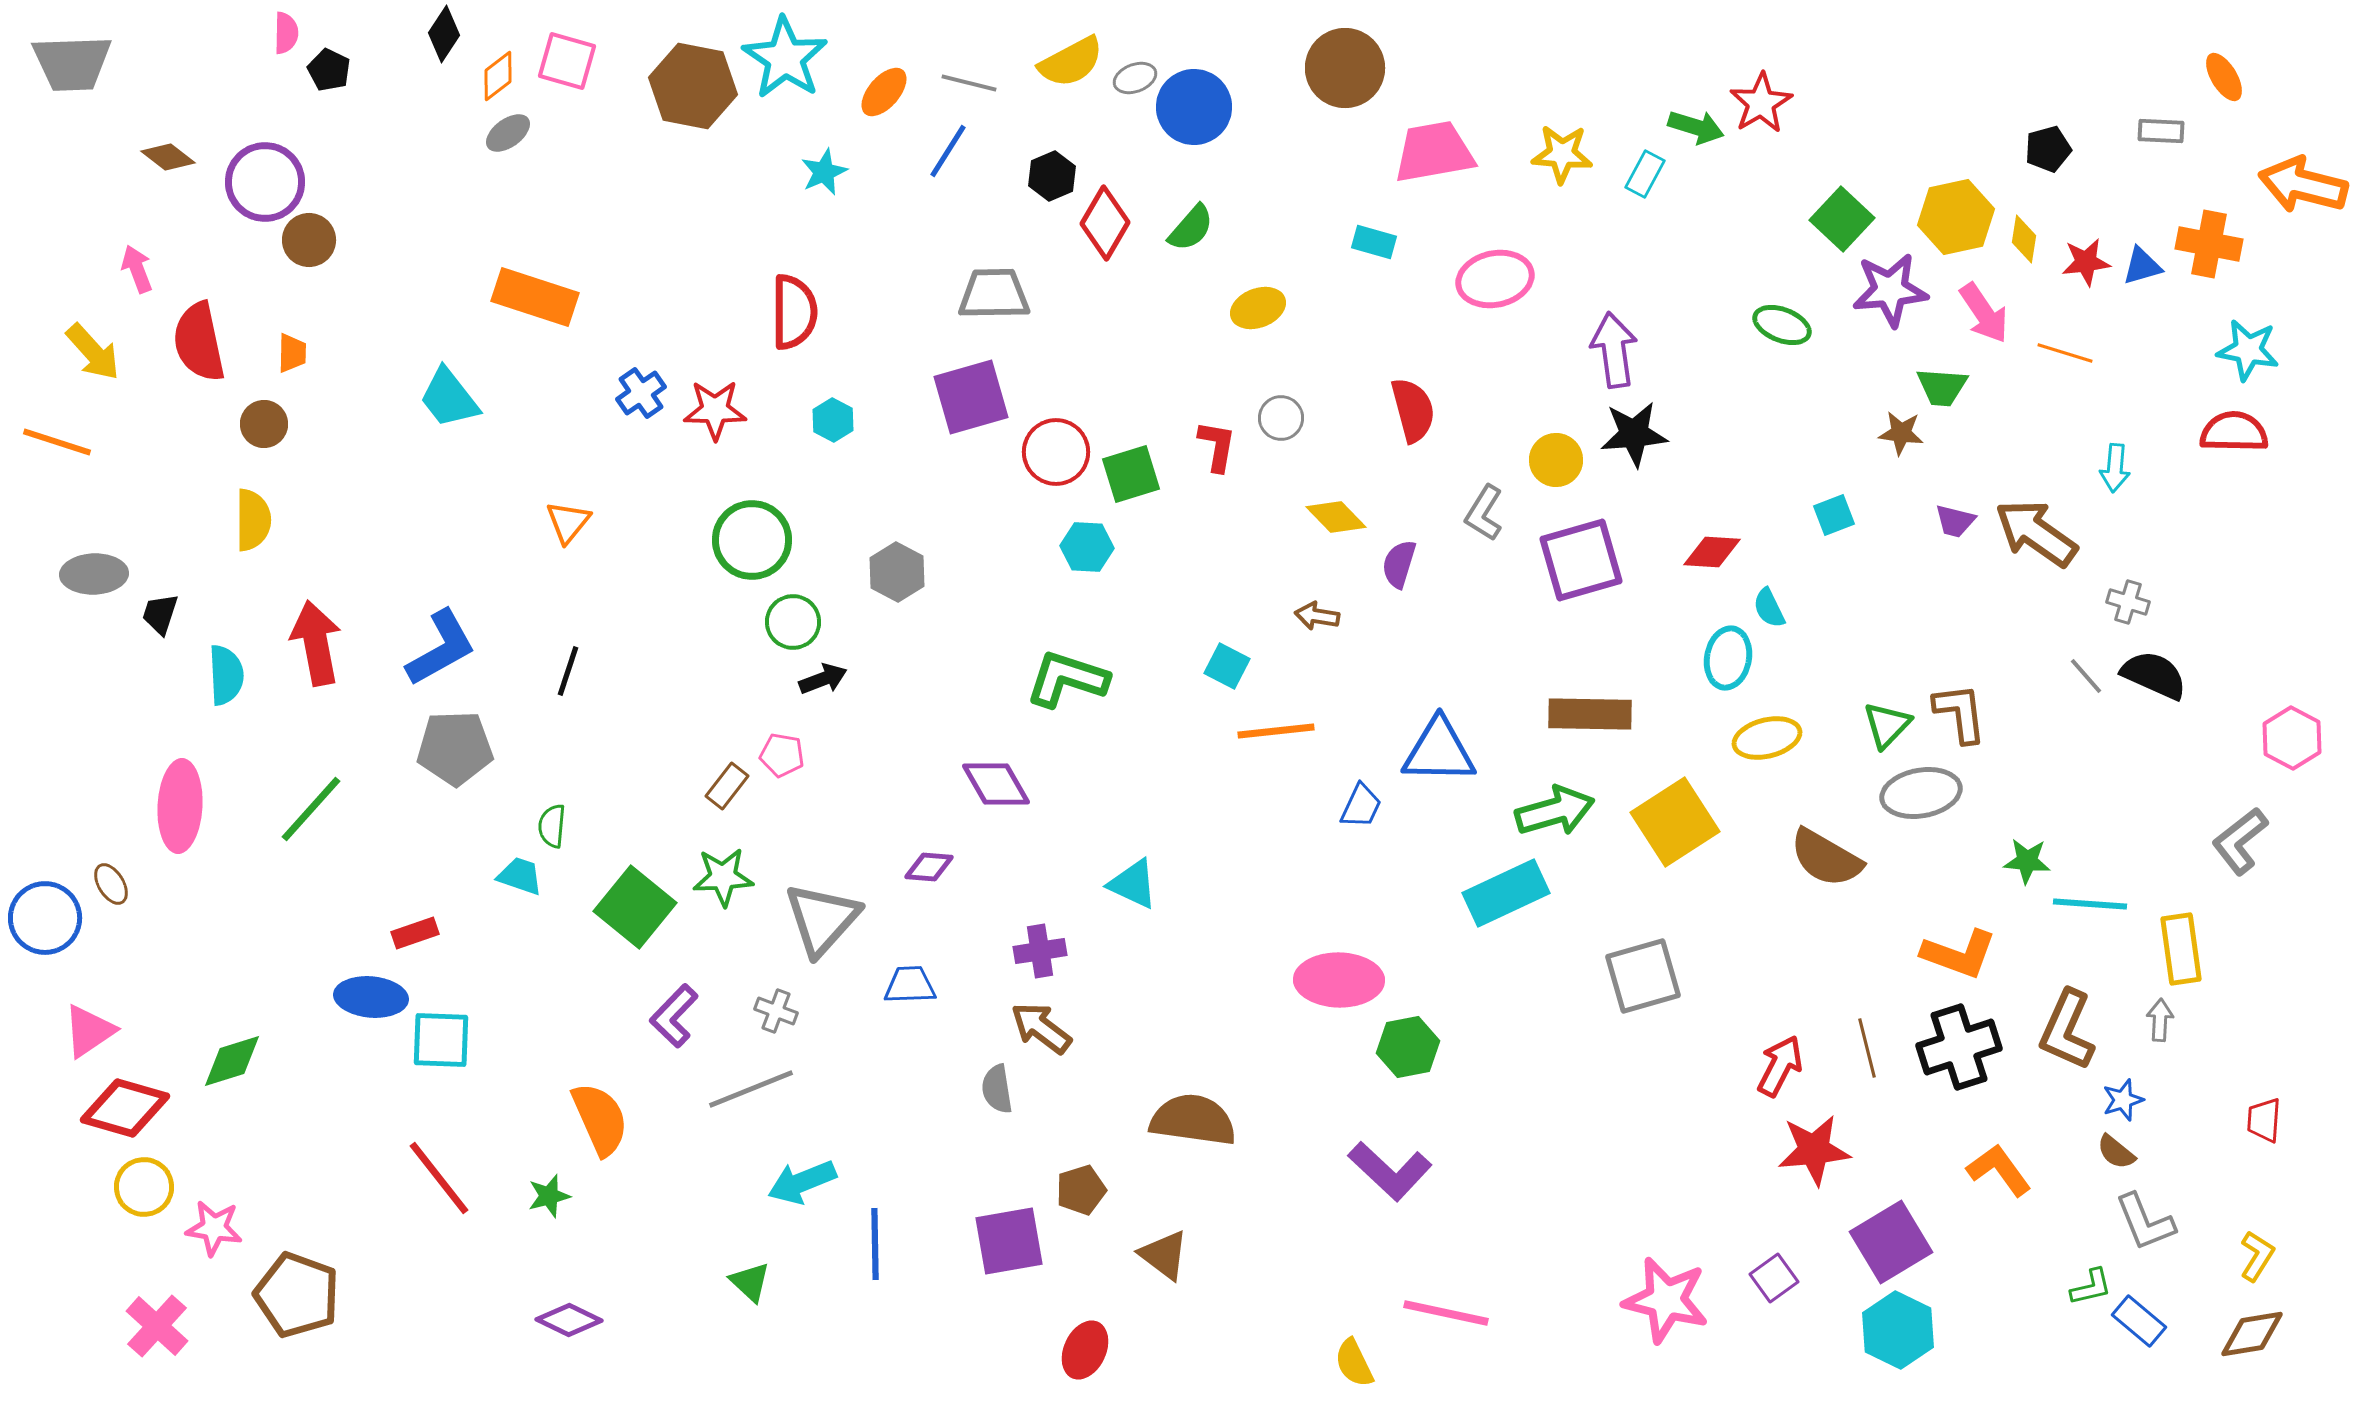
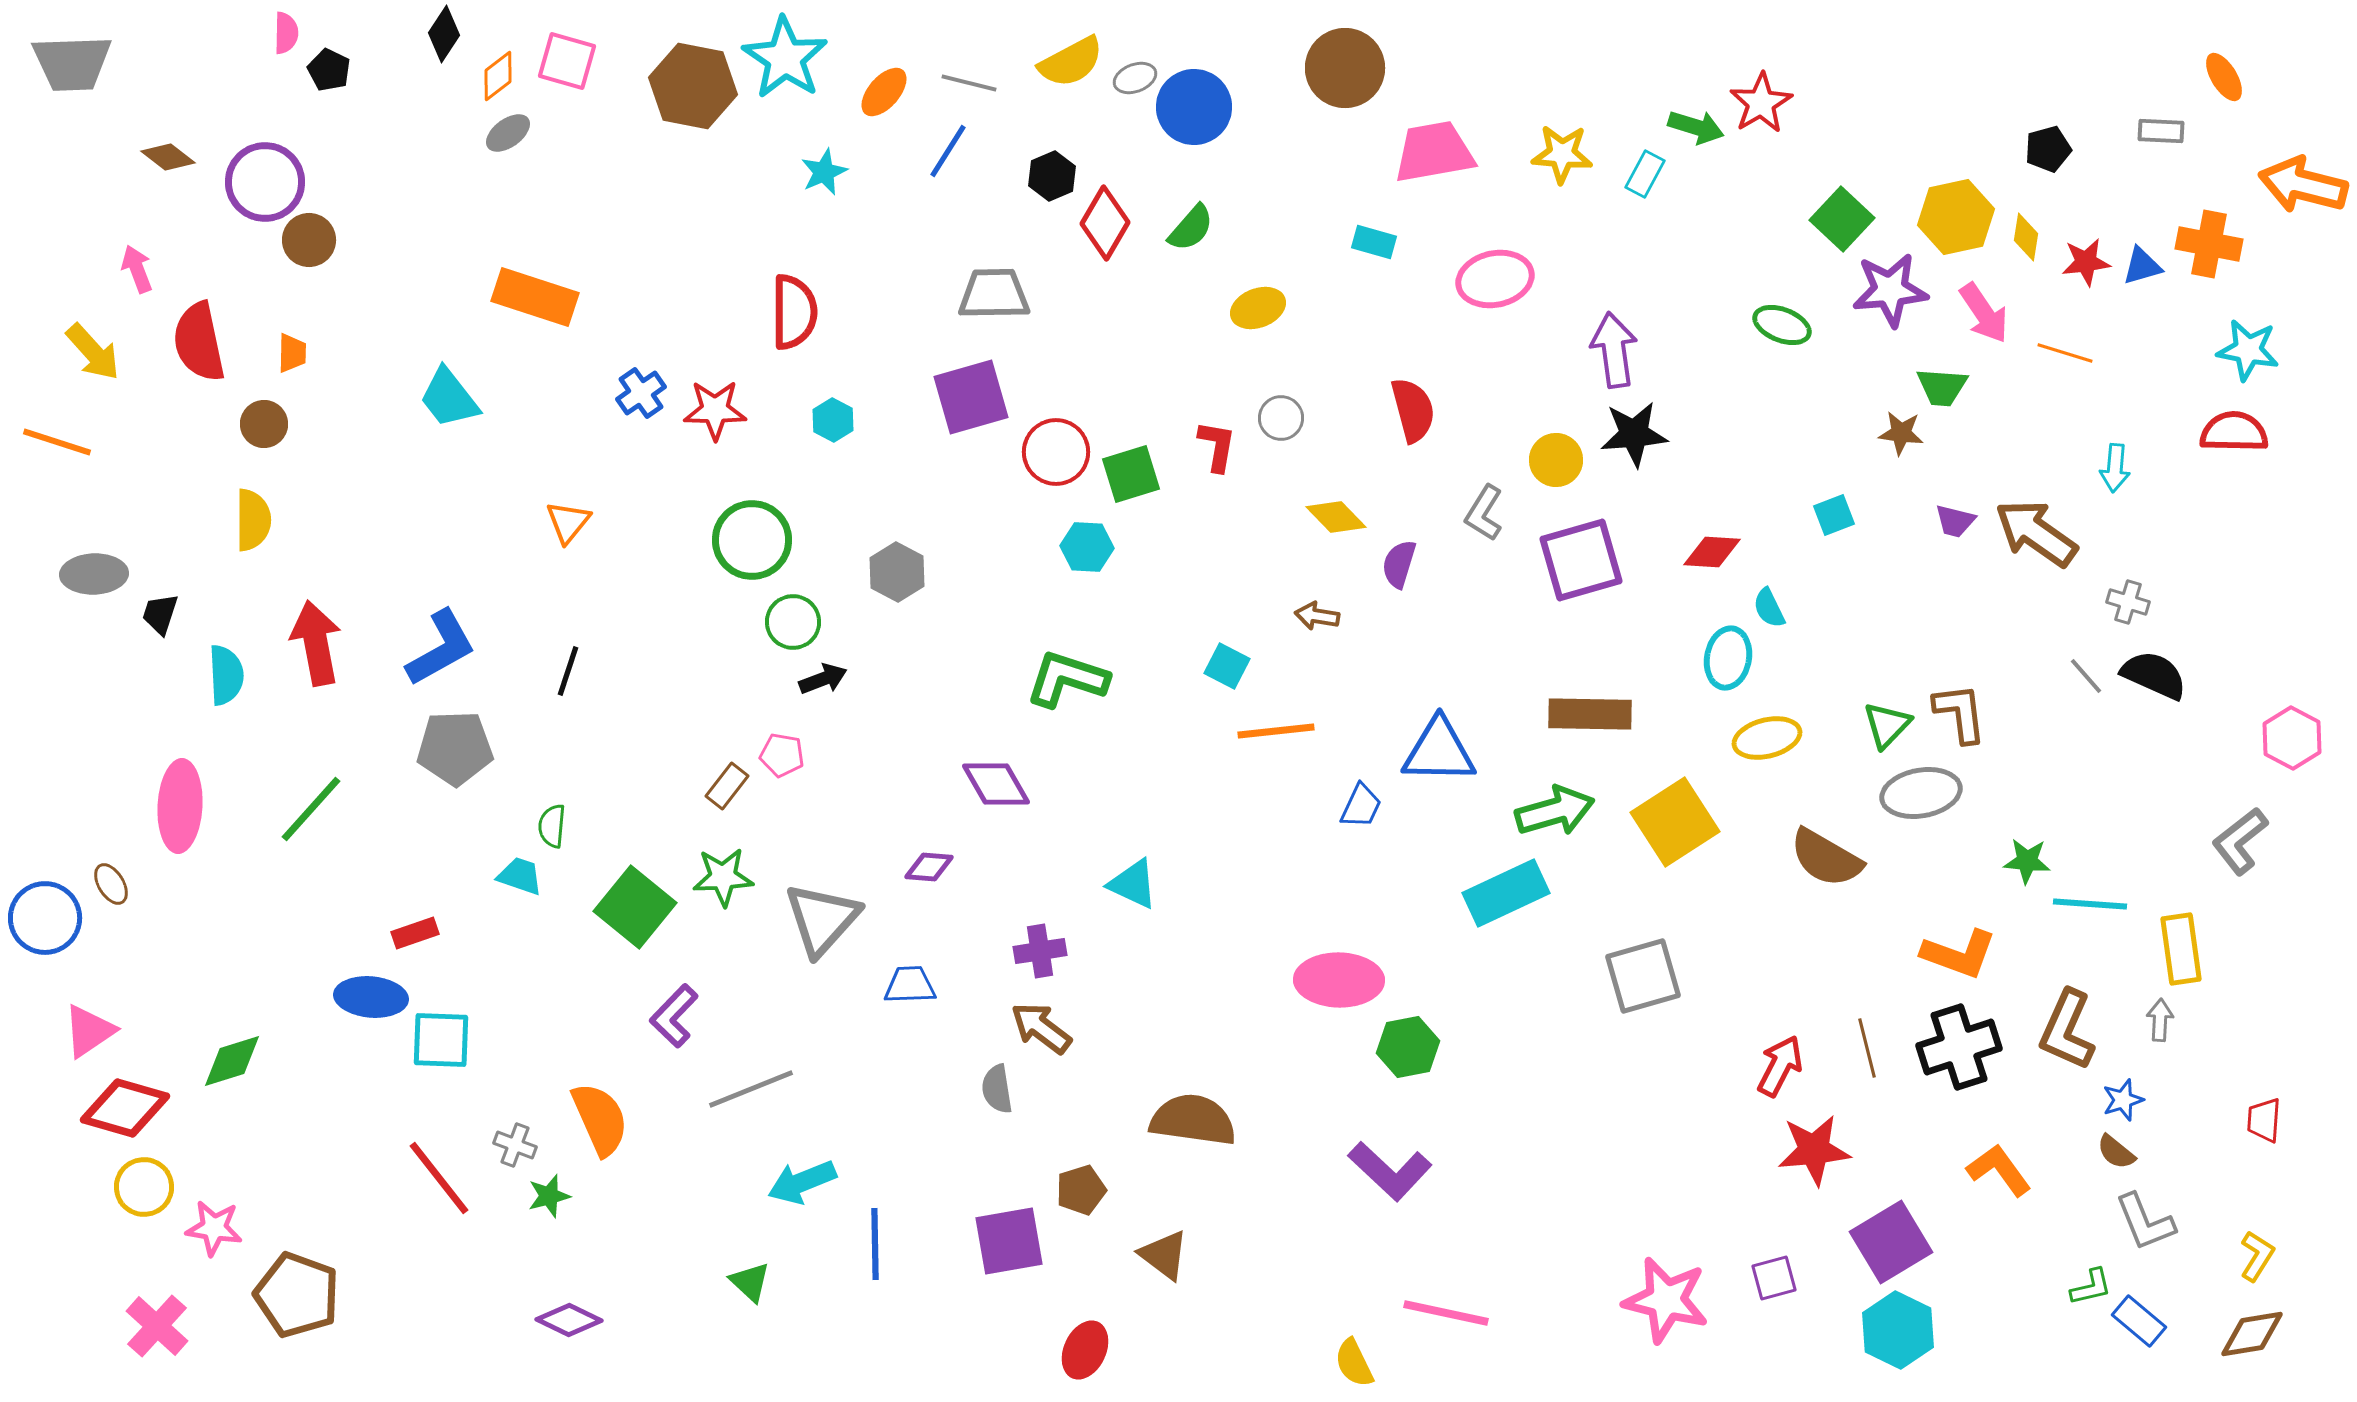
yellow diamond at (2024, 239): moved 2 px right, 2 px up
gray cross at (776, 1011): moved 261 px left, 134 px down
purple square at (1774, 1278): rotated 21 degrees clockwise
